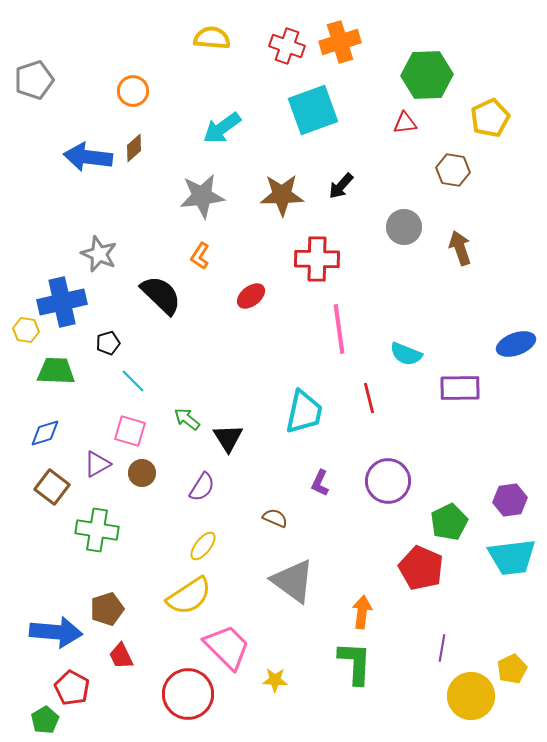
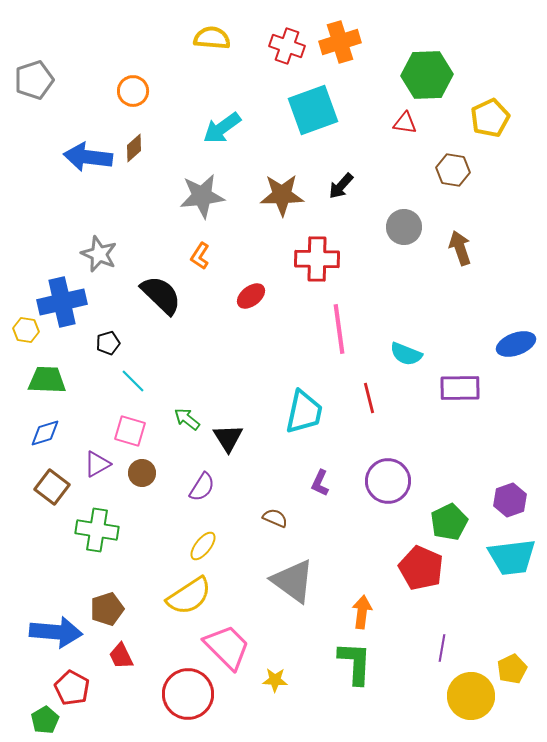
red triangle at (405, 123): rotated 15 degrees clockwise
green trapezoid at (56, 371): moved 9 px left, 9 px down
purple hexagon at (510, 500): rotated 12 degrees counterclockwise
